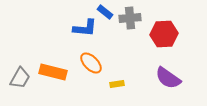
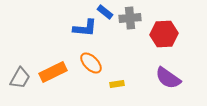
orange rectangle: rotated 40 degrees counterclockwise
